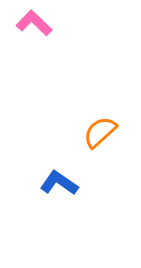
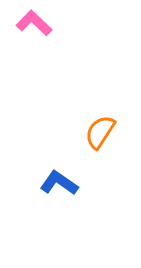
orange semicircle: rotated 15 degrees counterclockwise
